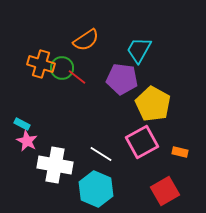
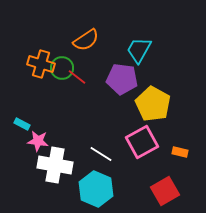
pink star: moved 11 px right; rotated 20 degrees counterclockwise
